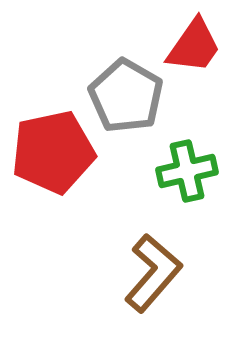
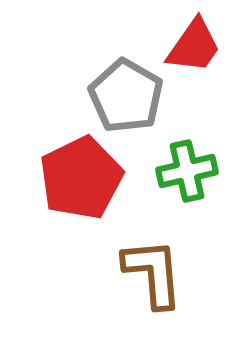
red pentagon: moved 28 px right, 26 px down; rotated 14 degrees counterclockwise
brown L-shape: rotated 46 degrees counterclockwise
